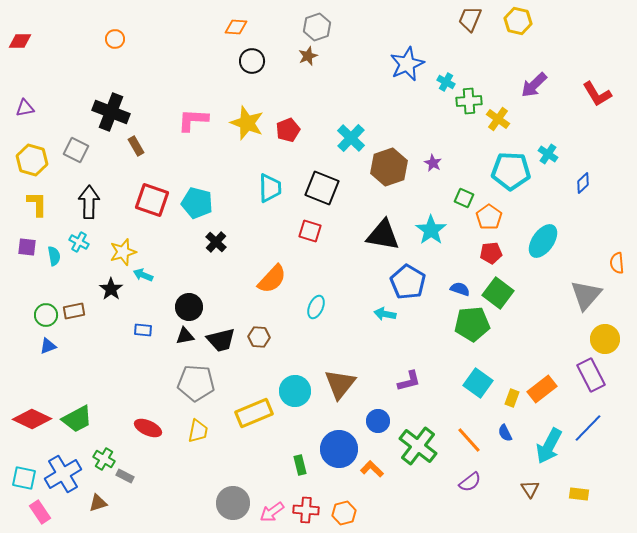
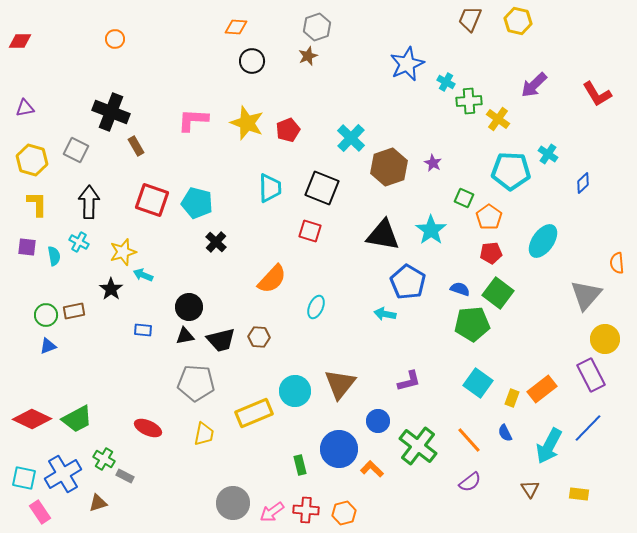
yellow trapezoid at (198, 431): moved 6 px right, 3 px down
